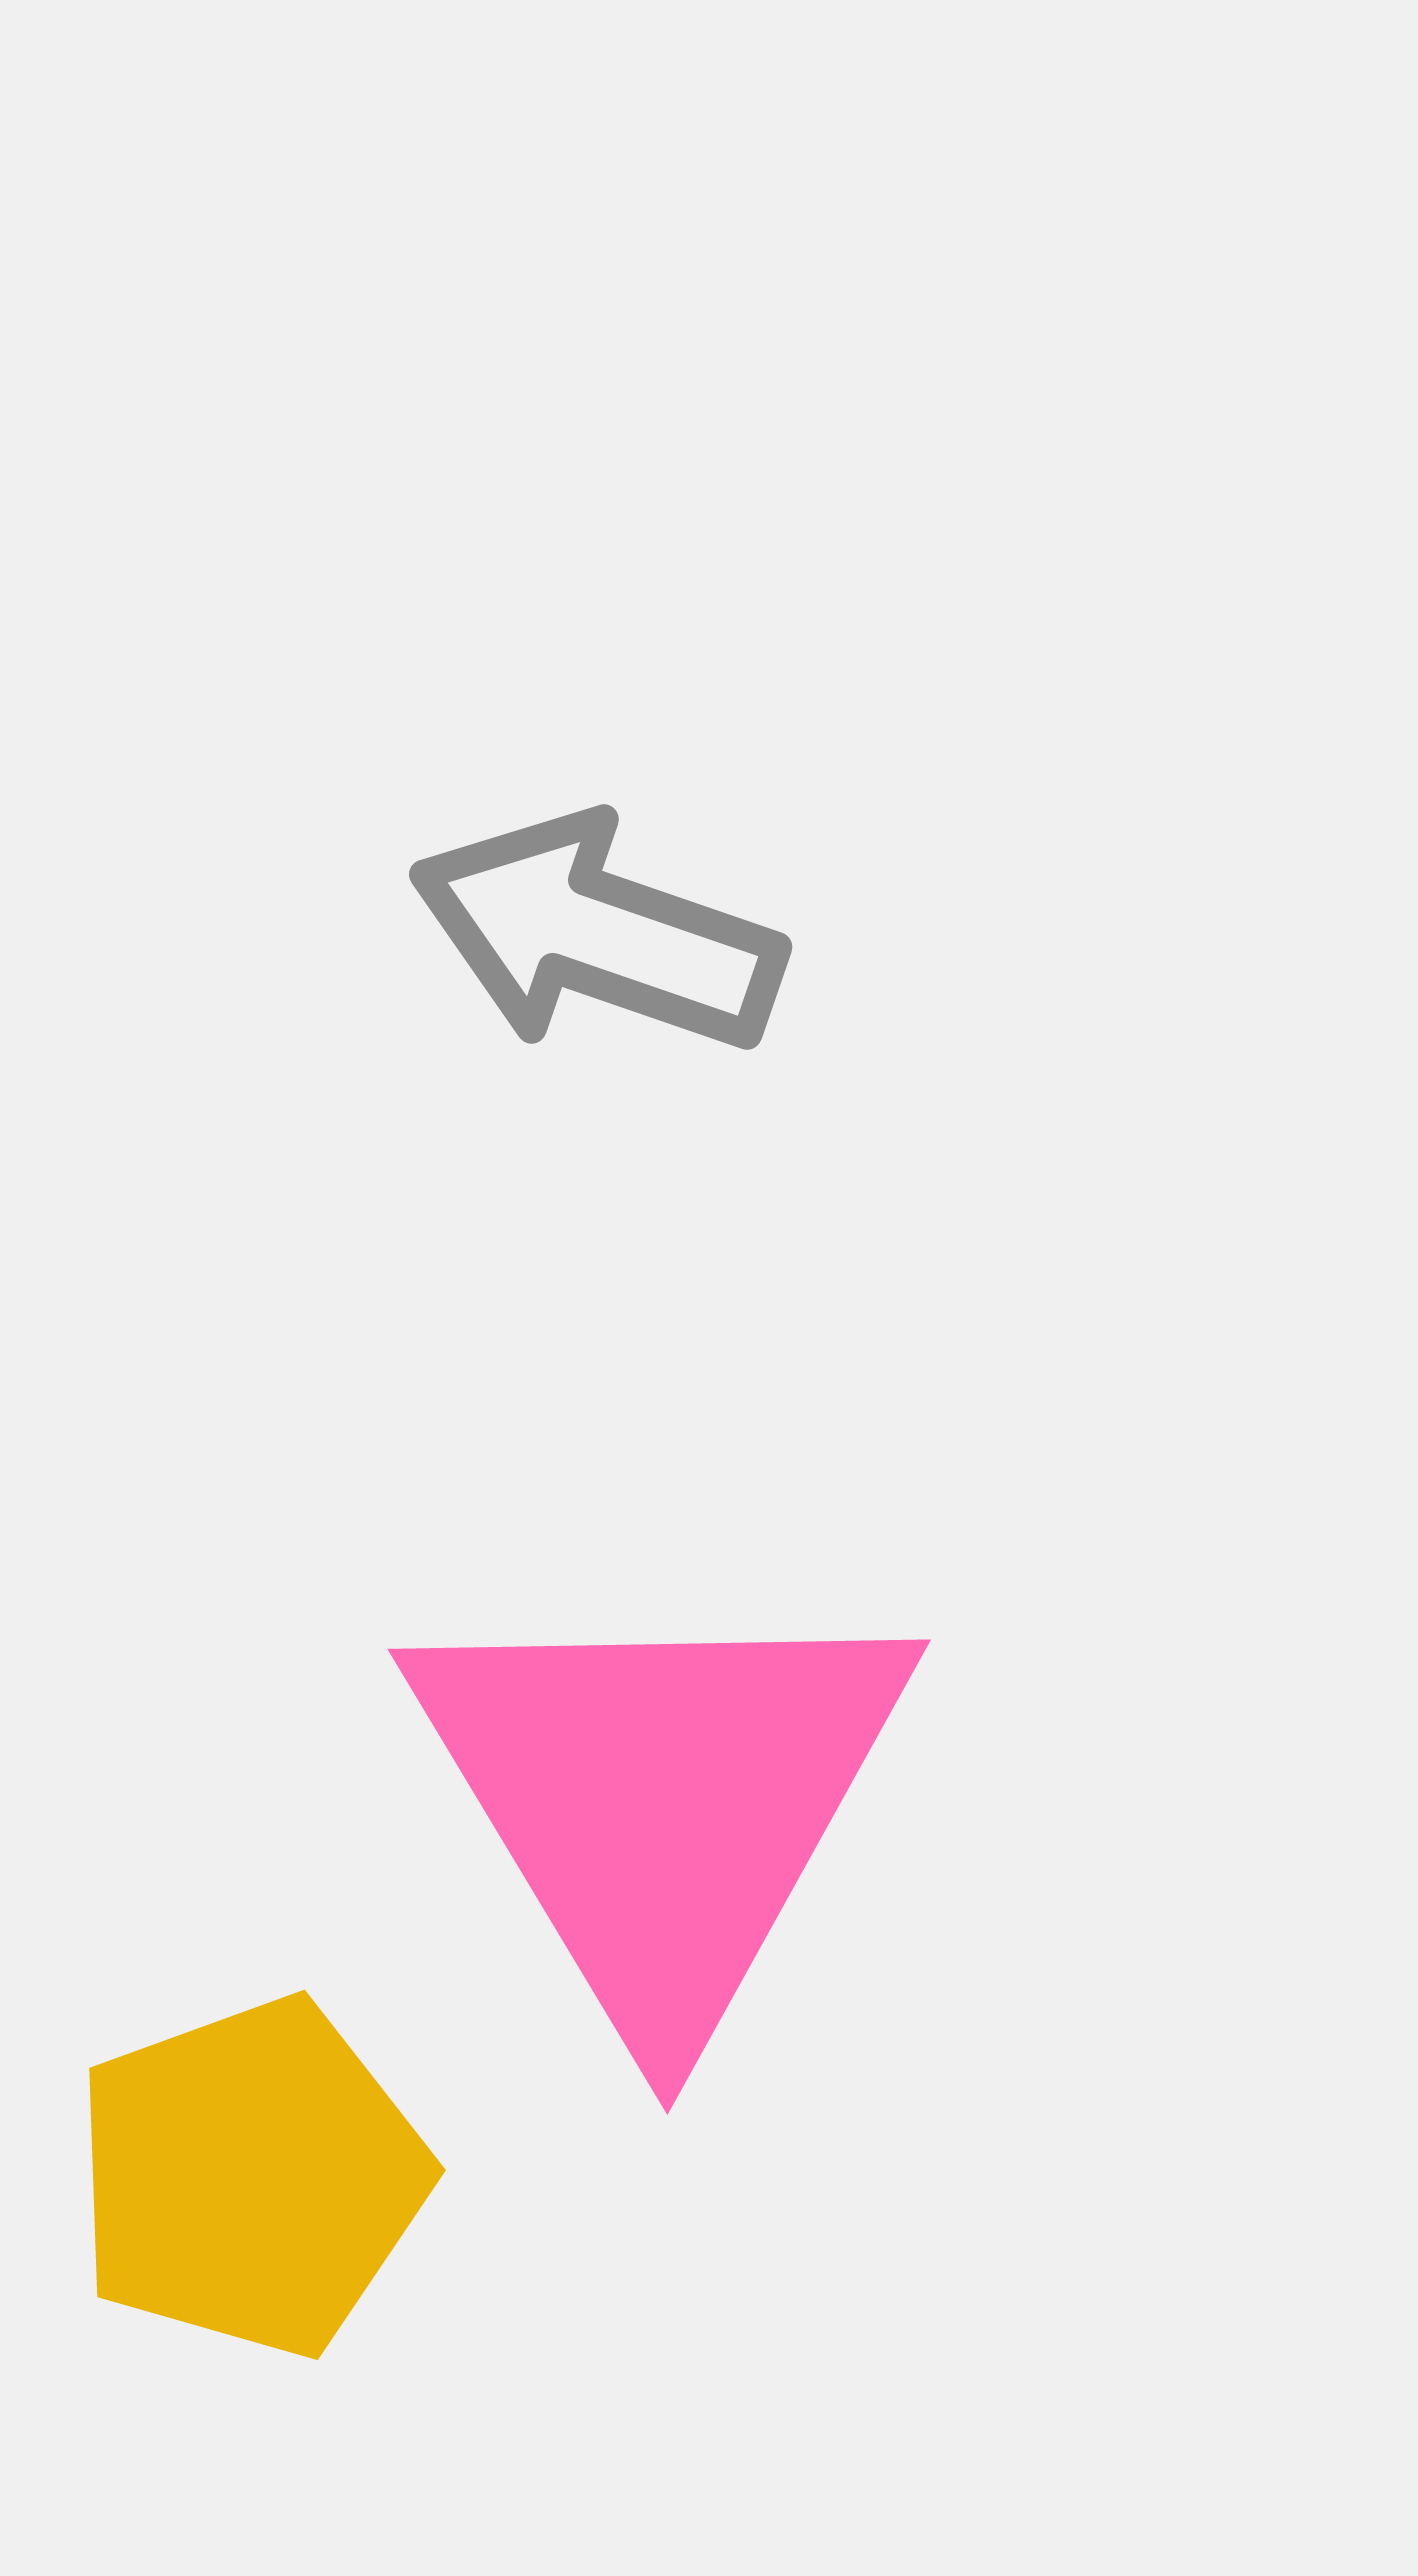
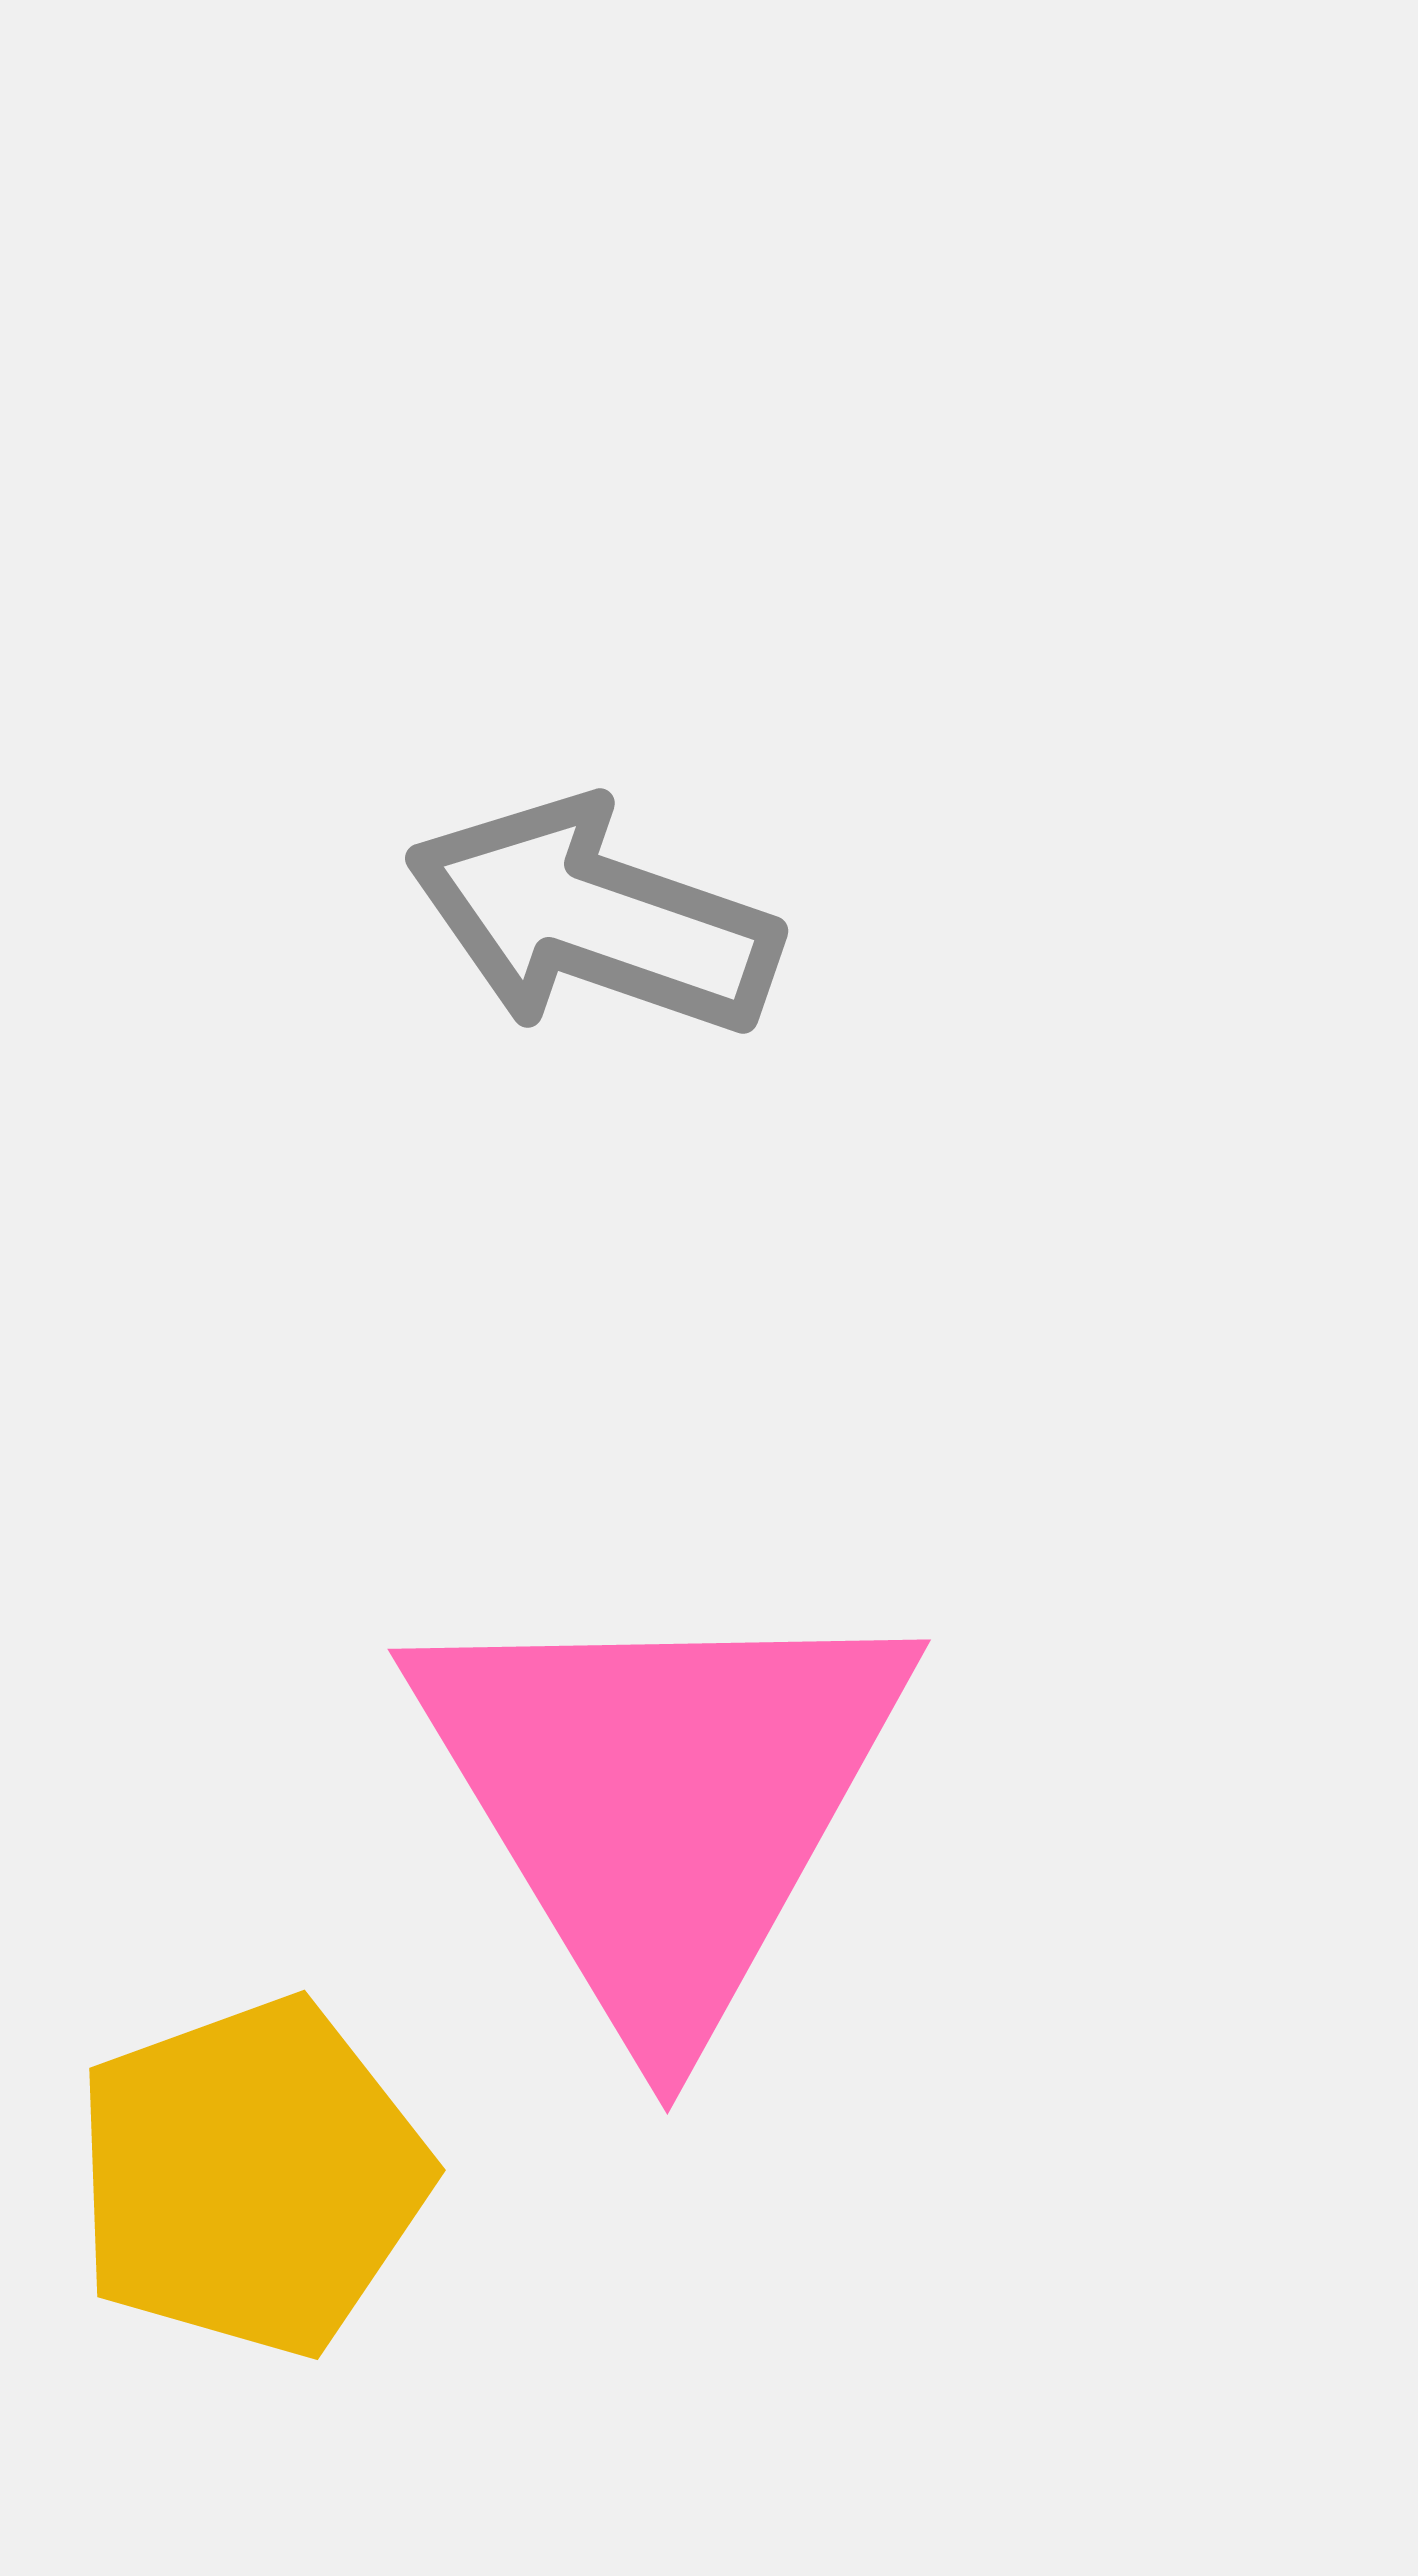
gray arrow: moved 4 px left, 16 px up
